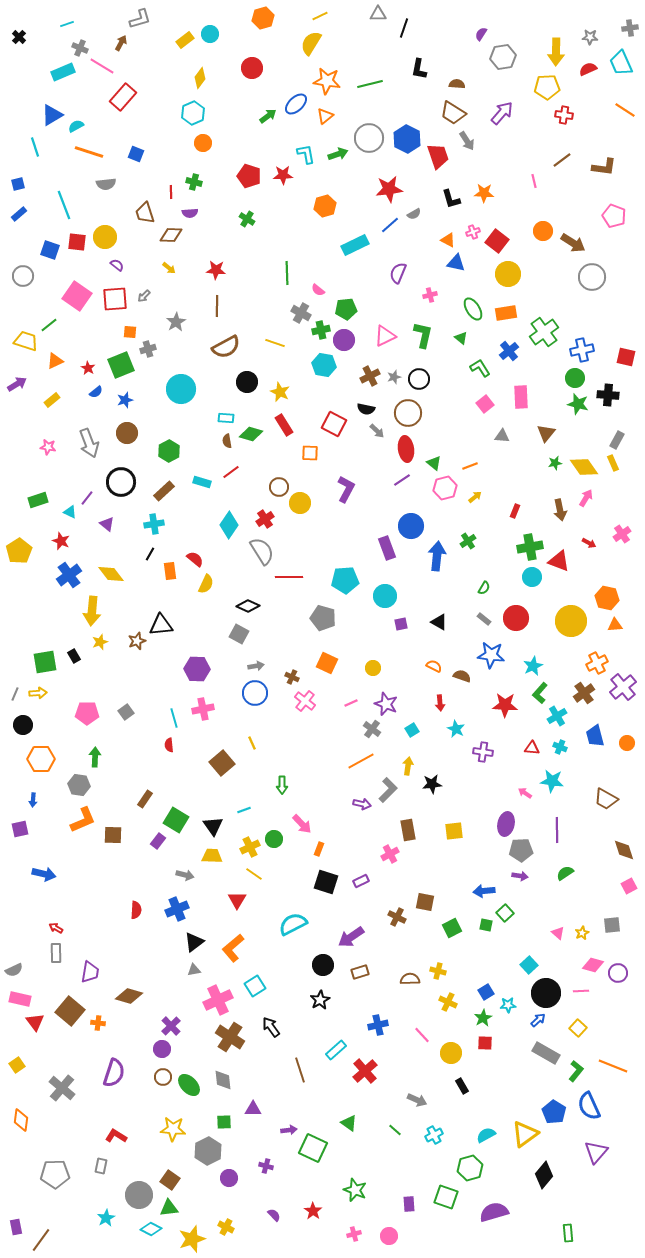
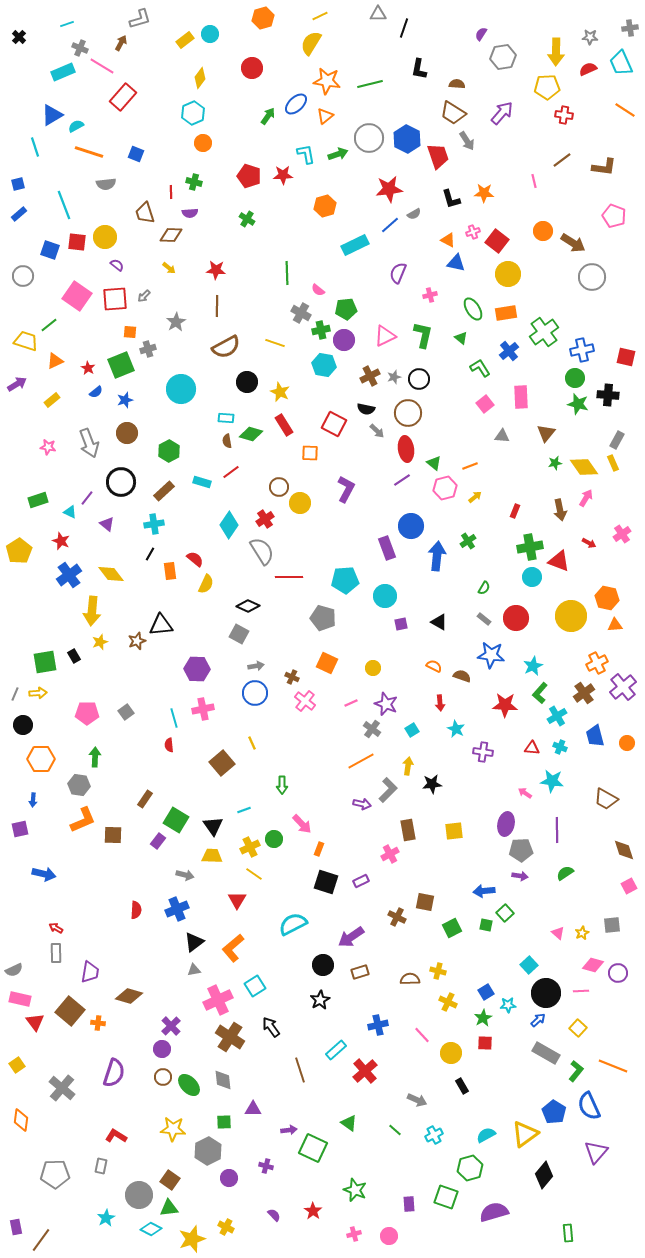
green arrow at (268, 116): rotated 18 degrees counterclockwise
yellow circle at (571, 621): moved 5 px up
